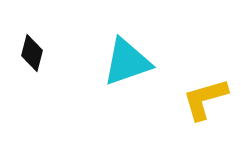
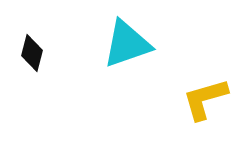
cyan triangle: moved 18 px up
